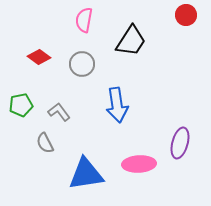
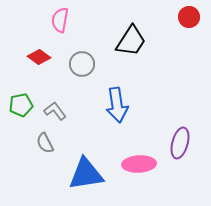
red circle: moved 3 px right, 2 px down
pink semicircle: moved 24 px left
gray L-shape: moved 4 px left, 1 px up
